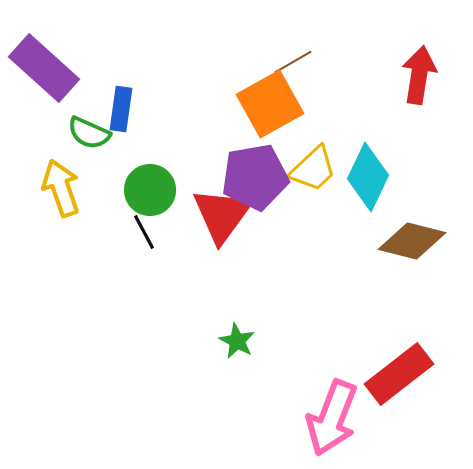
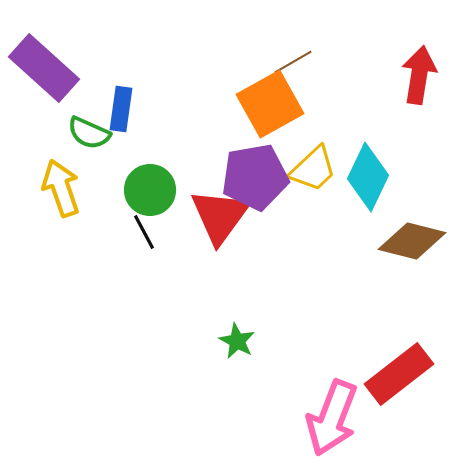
red triangle: moved 2 px left, 1 px down
